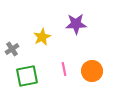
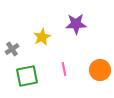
orange circle: moved 8 px right, 1 px up
